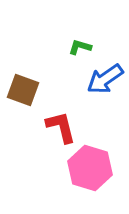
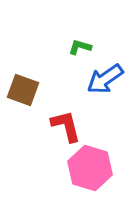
red L-shape: moved 5 px right, 1 px up
